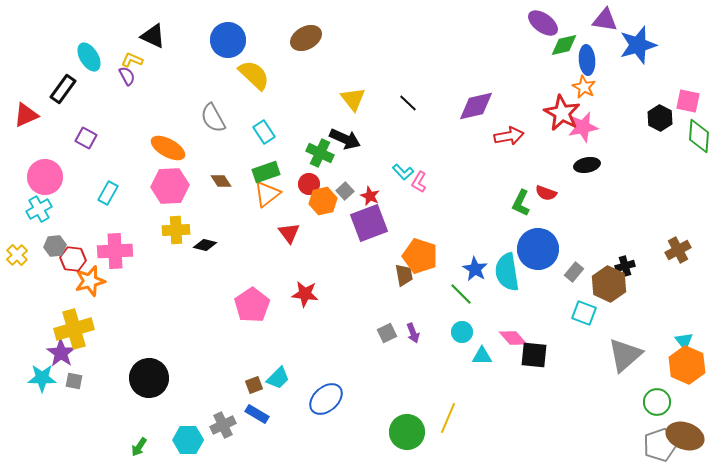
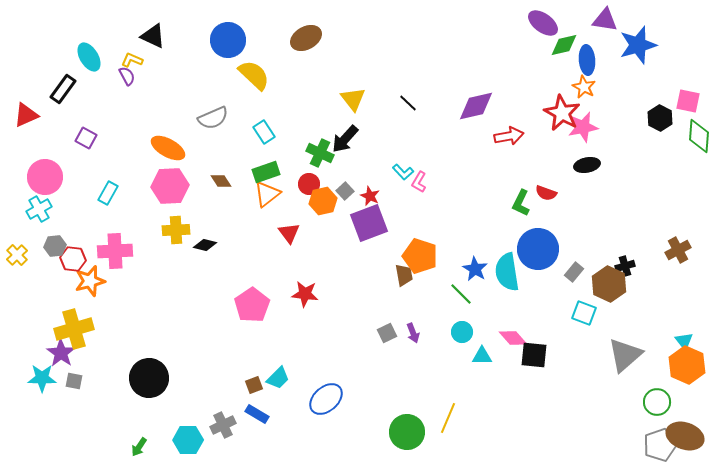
gray semicircle at (213, 118): rotated 84 degrees counterclockwise
black arrow at (345, 139): rotated 108 degrees clockwise
